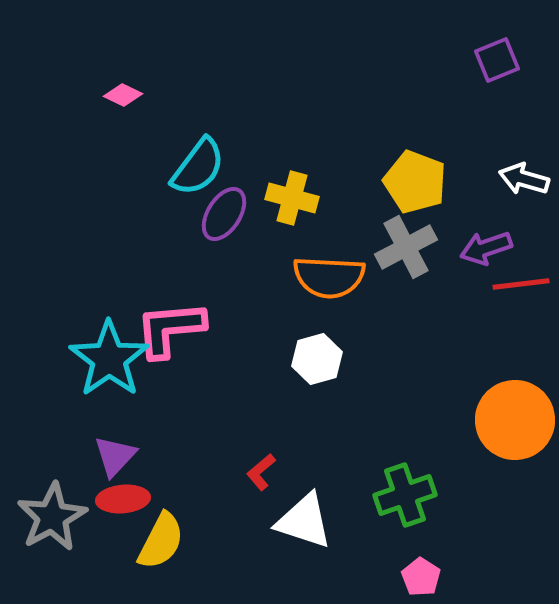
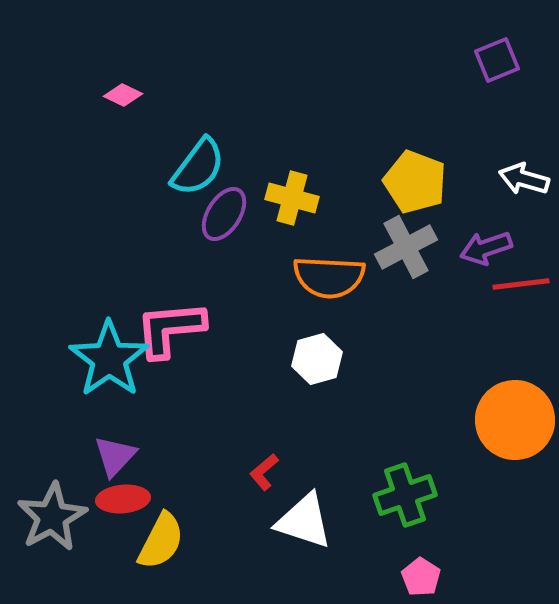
red L-shape: moved 3 px right
